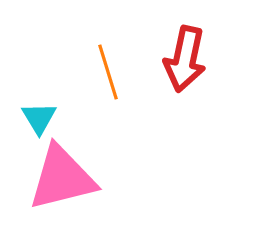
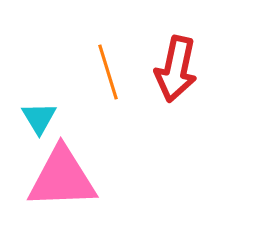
red arrow: moved 9 px left, 10 px down
pink triangle: rotated 12 degrees clockwise
